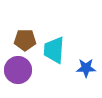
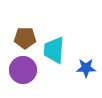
brown pentagon: moved 2 px up
purple circle: moved 5 px right
